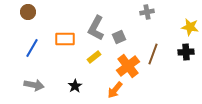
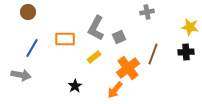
orange cross: moved 2 px down
gray arrow: moved 13 px left, 10 px up
